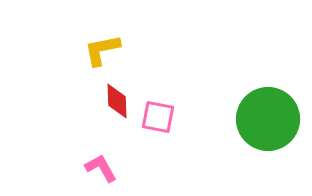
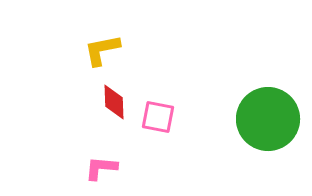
red diamond: moved 3 px left, 1 px down
pink L-shape: rotated 56 degrees counterclockwise
